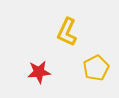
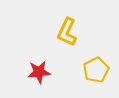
yellow pentagon: moved 2 px down
